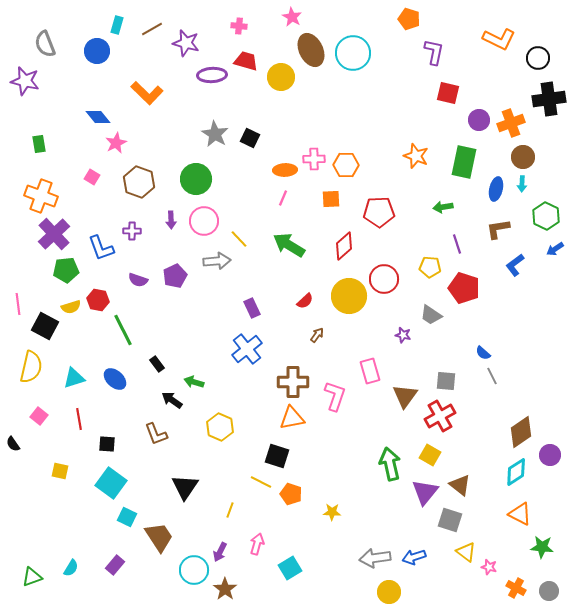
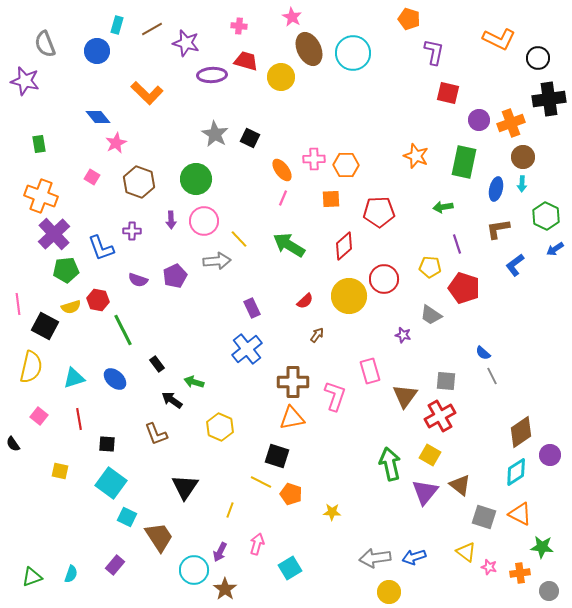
brown ellipse at (311, 50): moved 2 px left, 1 px up
orange ellipse at (285, 170): moved 3 px left; rotated 55 degrees clockwise
gray square at (450, 520): moved 34 px right, 3 px up
cyan semicircle at (71, 568): moved 6 px down; rotated 12 degrees counterclockwise
orange cross at (516, 588): moved 4 px right, 15 px up; rotated 36 degrees counterclockwise
